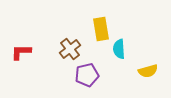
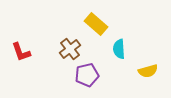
yellow rectangle: moved 5 px left, 5 px up; rotated 40 degrees counterclockwise
red L-shape: rotated 110 degrees counterclockwise
